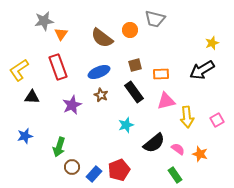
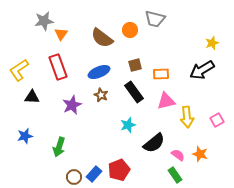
cyan star: moved 2 px right
pink semicircle: moved 6 px down
brown circle: moved 2 px right, 10 px down
